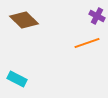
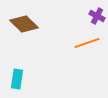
brown diamond: moved 4 px down
cyan rectangle: rotated 72 degrees clockwise
